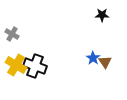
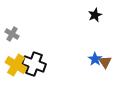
black star: moved 7 px left; rotated 24 degrees counterclockwise
blue star: moved 2 px right, 1 px down
black cross: moved 1 px left, 2 px up
